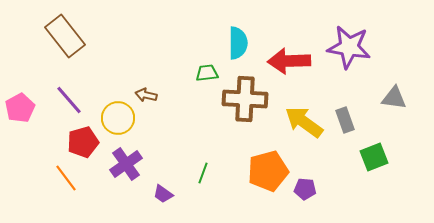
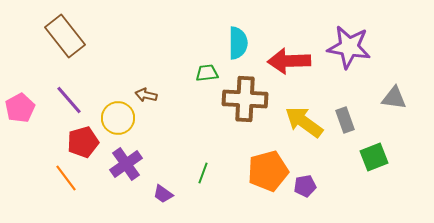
purple pentagon: moved 3 px up; rotated 15 degrees counterclockwise
